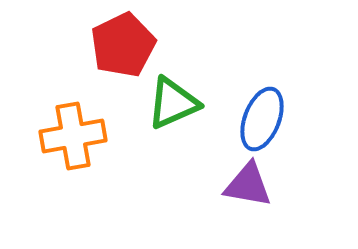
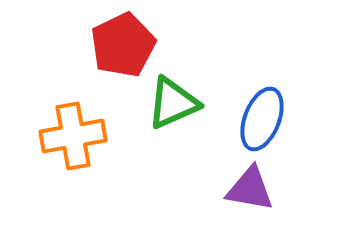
purple triangle: moved 2 px right, 4 px down
